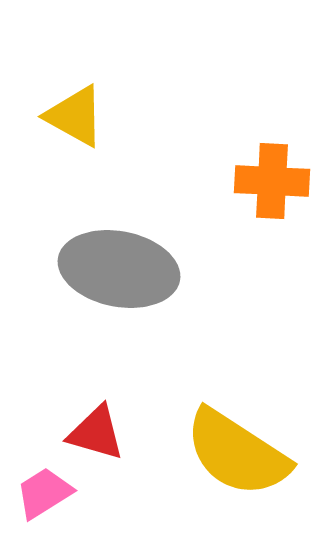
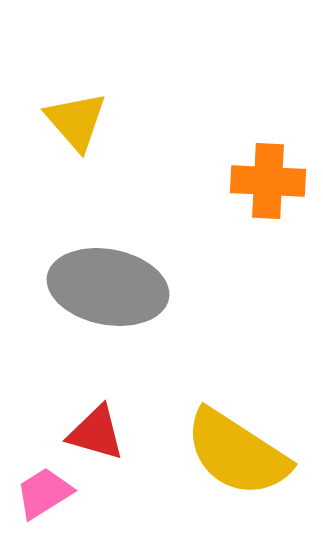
yellow triangle: moved 1 px right, 5 px down; rotated 20 degrees clockwise
orange cross: moved 4 px left
gray ellipse: moved 11 px left, 18 px down
